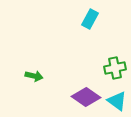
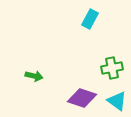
green cross: moved 3 px left
purple diamond: moved 4 px left, 1 px down; rotated 16 degrees counterclockwise
